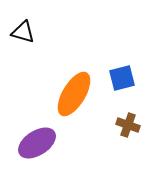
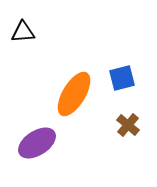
black triangle: rotated 20 degrees counterclockwise
brown cross: rotated 20 degrees clockwise
